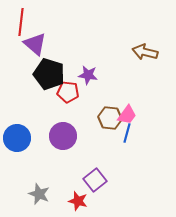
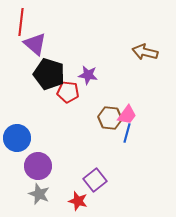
purple circle: moved 25 px left, 30 px down
